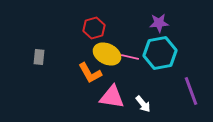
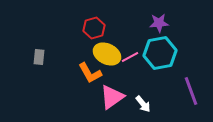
pink line: rotated 42 degrees counterclockwise
pink triangle: rotated 44 degrees counterclockwise
